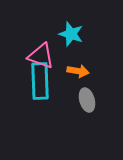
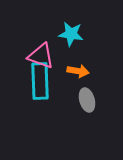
cyan star: rotated 10 degrees counterclockwise
